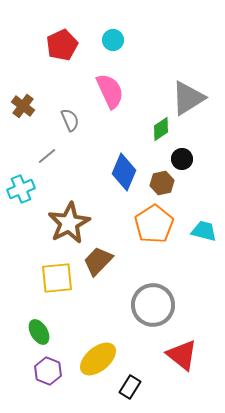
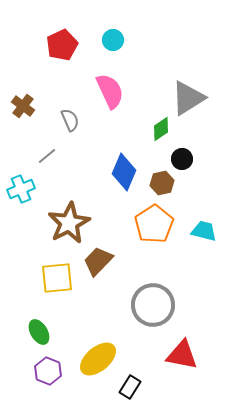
red triangle: rotated 28 degrees counterclockwise
